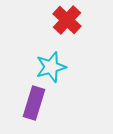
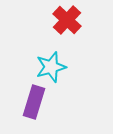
purple rectangle: moved 1 px up
